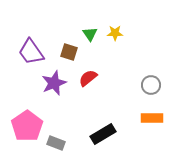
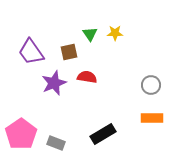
brown square: rotated 30 degrees counterclockwise
red semicircle: moved 1 px left, 1 px up; rotated 48 degrees clockwise
pink pentagon: moved 6 px left, 8 px down
